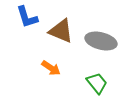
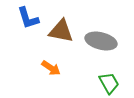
blue L-shape: moved 1 px right, 1 px down
brown triangle: rotated 12 degrees counterclockwise
green trapezoid: moved 12 px right; rotated 10 degrees clockwise
